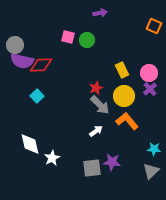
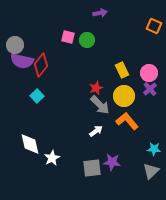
red diamond: rotated 50 degrees counterclockwise
